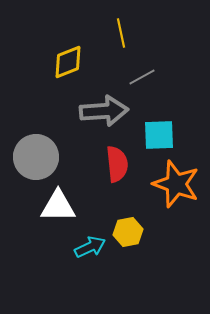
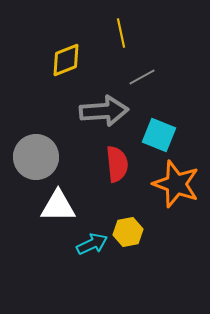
yellow diamond: moved 2 px left, 2 px up
cyan square: rotated 24 degrees clockwise
cyan arrow: moved 2 px right, 3 px up
